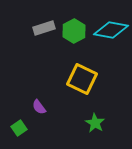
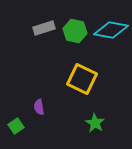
green hexagon: moved 1 px right; rotated 20 degrees counterclockwise
purple semicircle: rotated 28 degrees clockwise
green square: moved 3 px left, 2 px up
